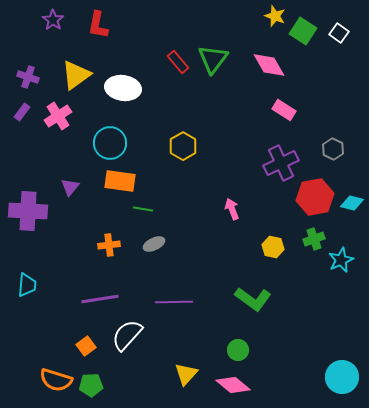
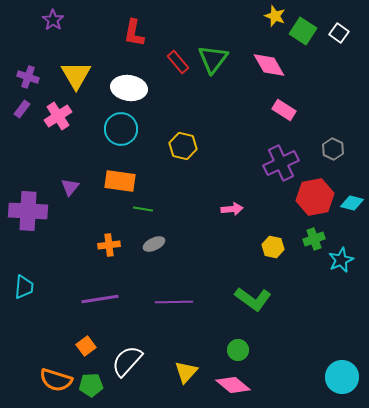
red L-shape at (98, 25): moved 36 px right, 8 px down
yellow triangle at (76, 75): rotated 24 degrees counterclockwise
white ellipse at (123, 88): moved 6 px right
purple rectangle at (22, 112): moved 3 px up
cyan circle at (110, 143): moved 11 px right, 14 px up
yellow hexagon at (183, 146): rotated 16 degrees counterclockwise
pink arrow at (232, 209): rotated 105 degrees clockwise
cyan trapezoid at (27, 285): moved 3 px left, 2 px down
white semicircle at (127, 335): moved 26 px down
yellow triangle at (186, 374): moved 2 px up
